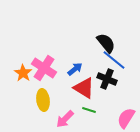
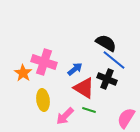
black semicircle: rotated 20 degrees counterclockwise
pink cross: moved 6 px up; rotated 15 degrees counterclockwise
pink arrow: moved 3 px up
